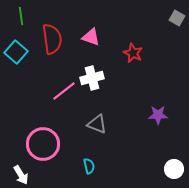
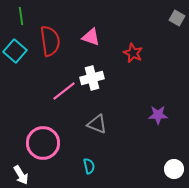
red semicircle: moved 2 px left, 2 px down
cyan square: moved 1 px left, 1 px up
pink circle: moved 1 px up
